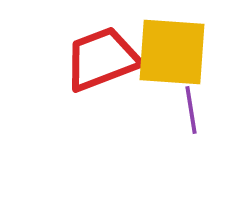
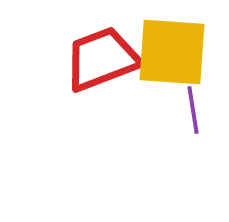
purple line: moved 2 px right
